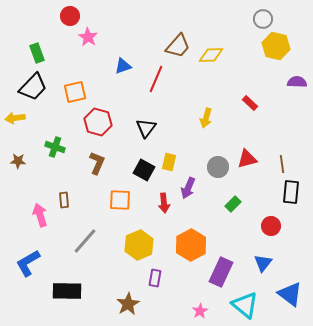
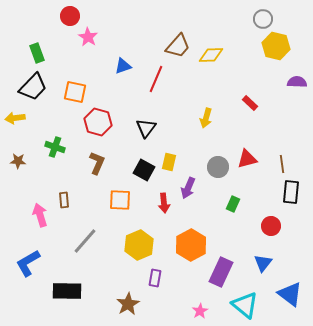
orange square at (75, 92): rotated 25 degrees clockwise
green rectangle at (233, 204): rotated 21 degrees counterclockwise
